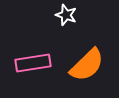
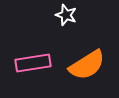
orange semicircle: rotated 12 degrees clockwise
